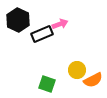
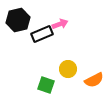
black hexagon: rotated 20 degrees clockwise
yellow circle: moved 9 px left, 1 px up
orange semicircle: moved 1 px right
green square: moved 1 px left, 1 px down
